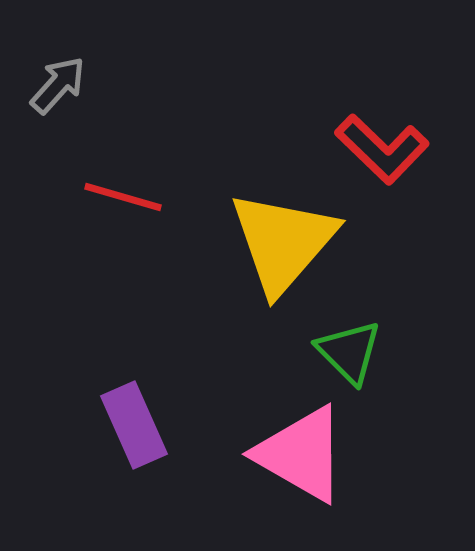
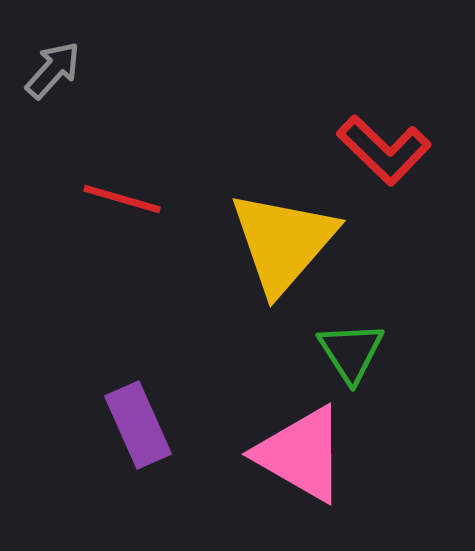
gray arrow: moved 5 px left, 15 px up
red L-shape: moved 2 px right, 1 px down
red line: moved 1 px left, 2 px down
green triangle: moved 2 px right; rotated 12 degrees clockwise
purple rectangle: moved 4 px right
